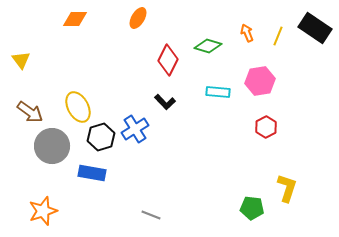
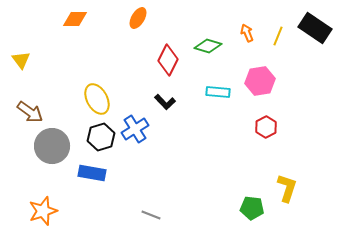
yellow ellipse: moved 19 px right, 8 px up
